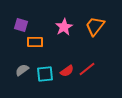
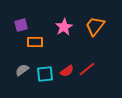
purple square: rotated 32 degrees counterclockwise
